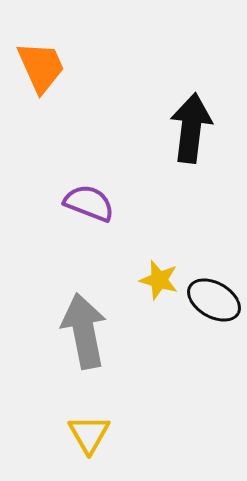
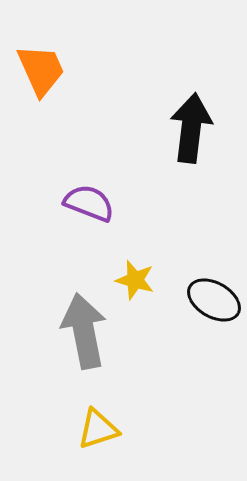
orange trapezoid: moved 3 px down
yellow star: moved 24 px left
yellow triangle: moved 9 px right, 5 px up; rotated 42 degrees clockwise
